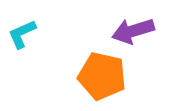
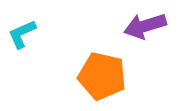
purple arrow: moved 12 px right, 5 px up
